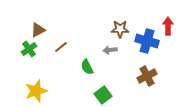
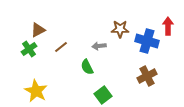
gray arrow: moved 11 px left, 4 px up
yellow star: rotated 25 degrees counterclockwise
